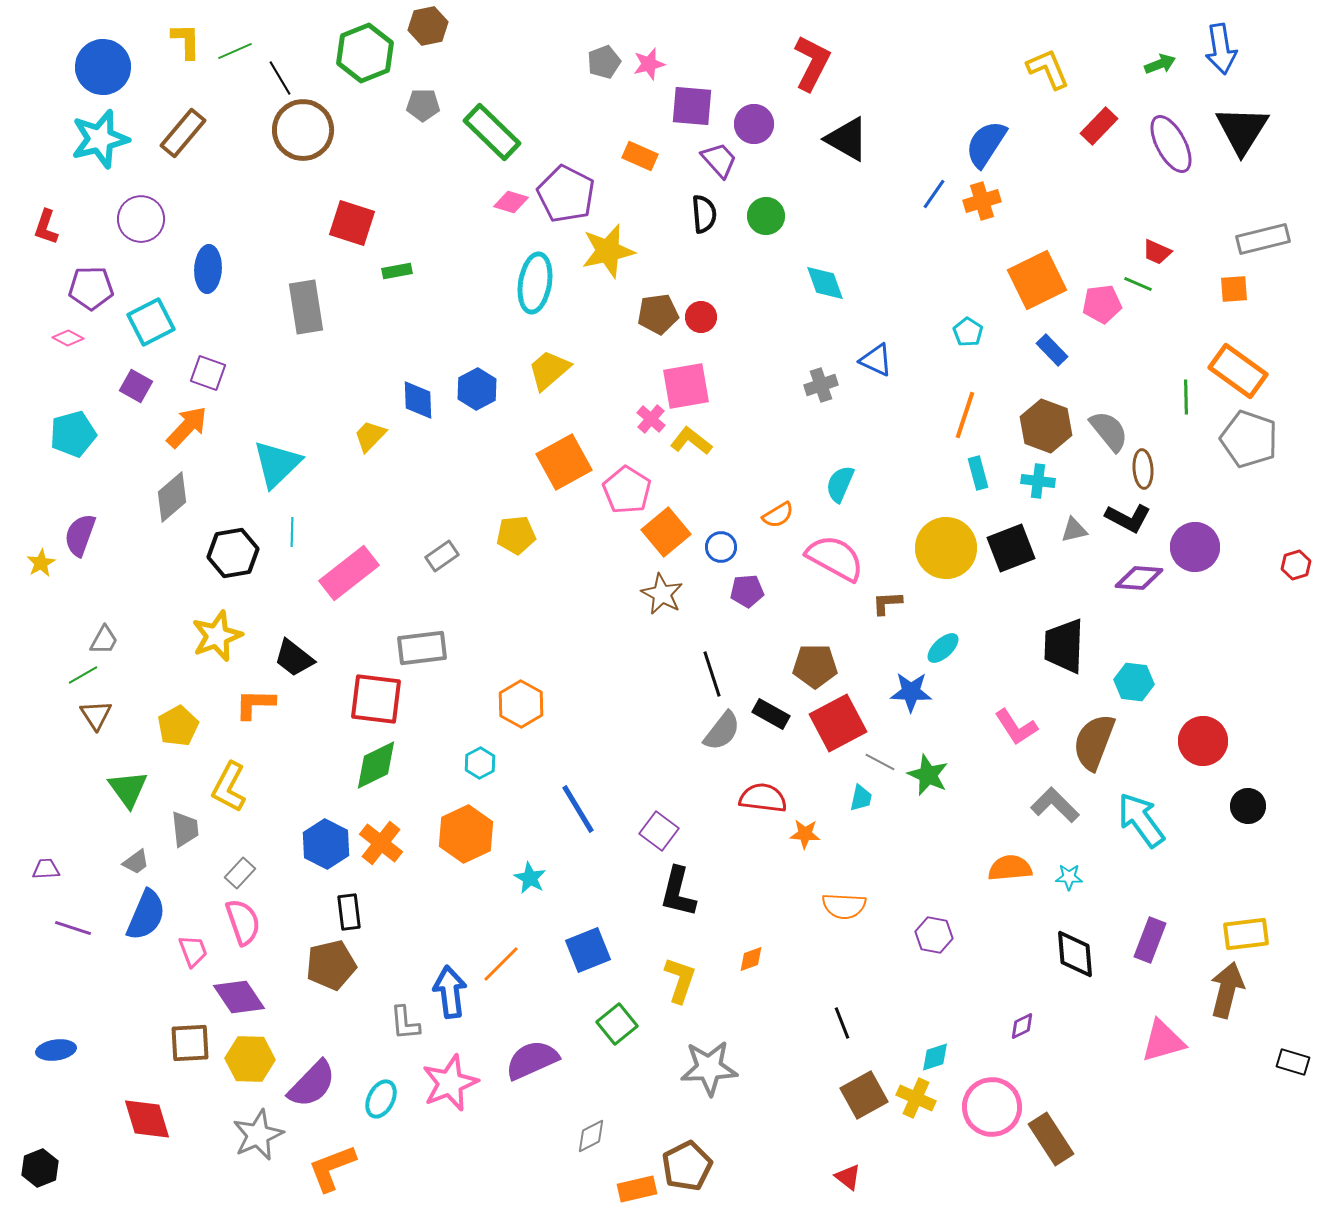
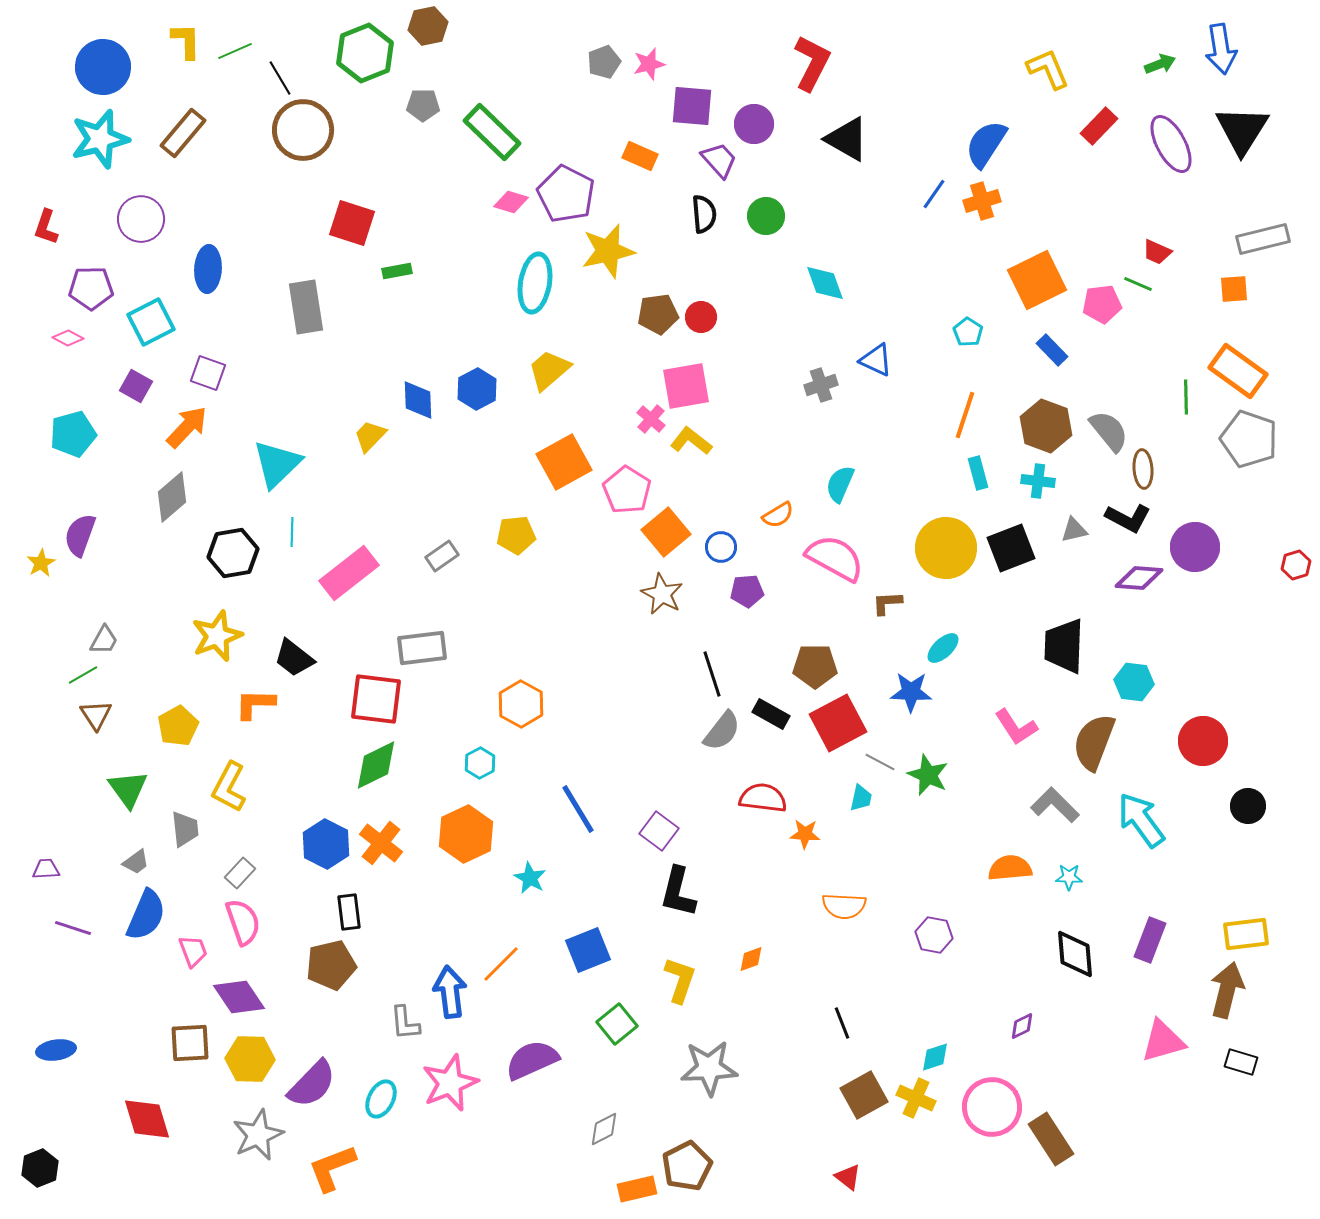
black rectangle at (1293, 1062): moved 52 px left
gray diamond at (591, 1136): moved 13 px right, 7 px up
